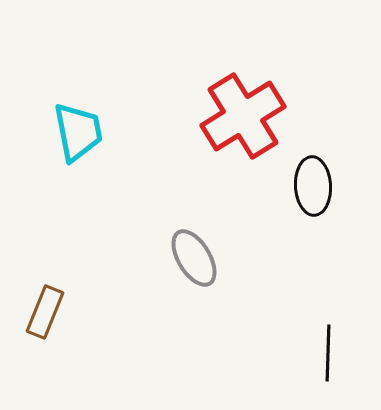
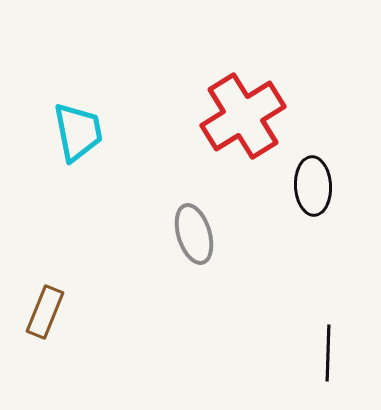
gray ellipse: moved 24 px up; rotated 14 degrees clockwise
